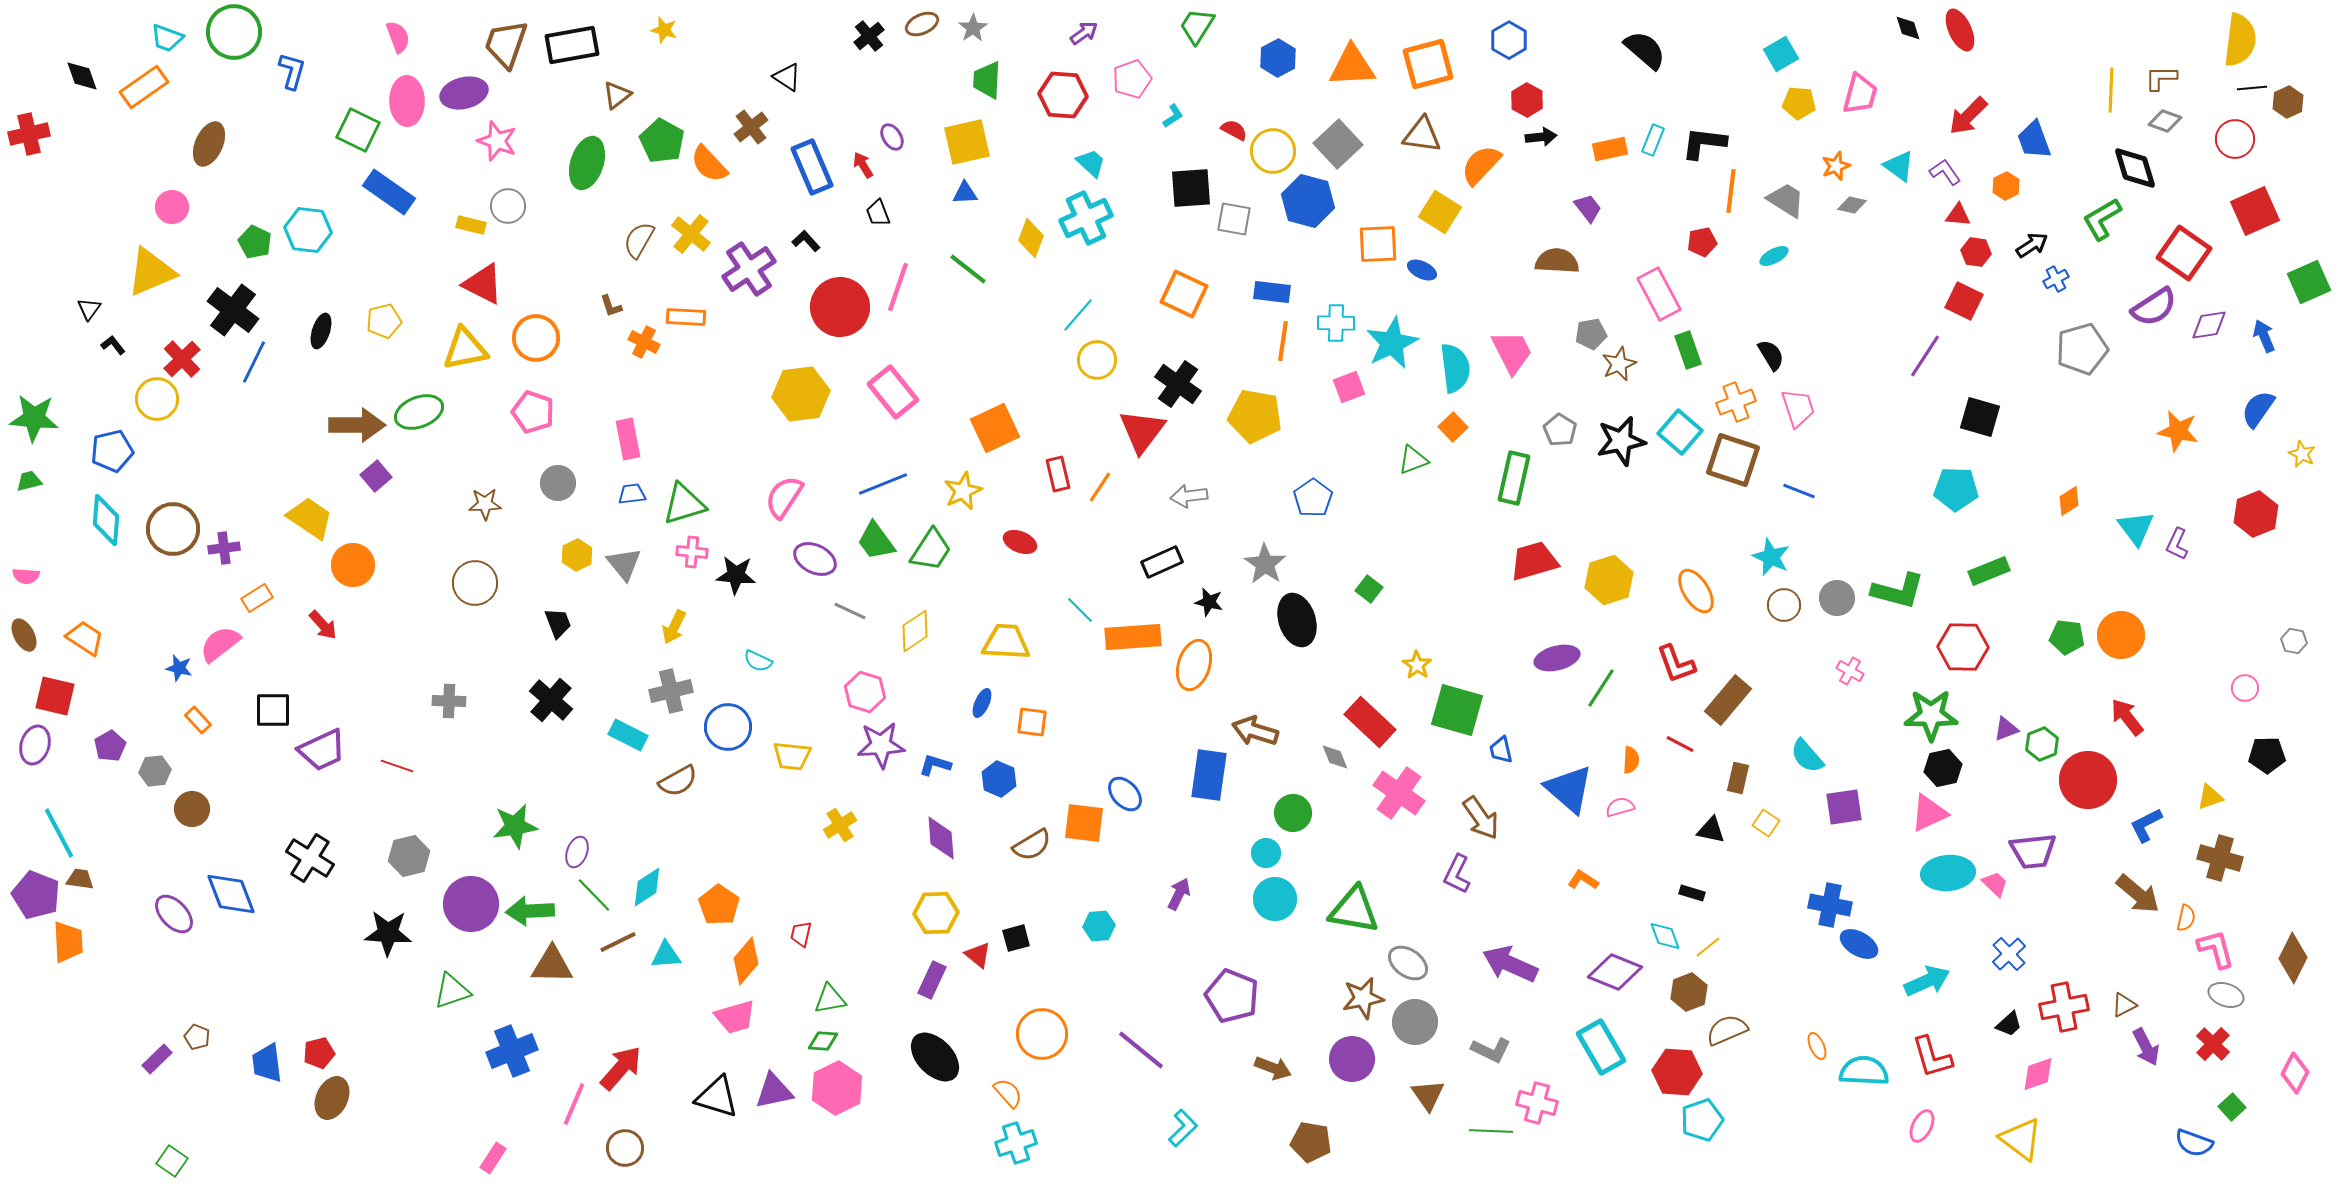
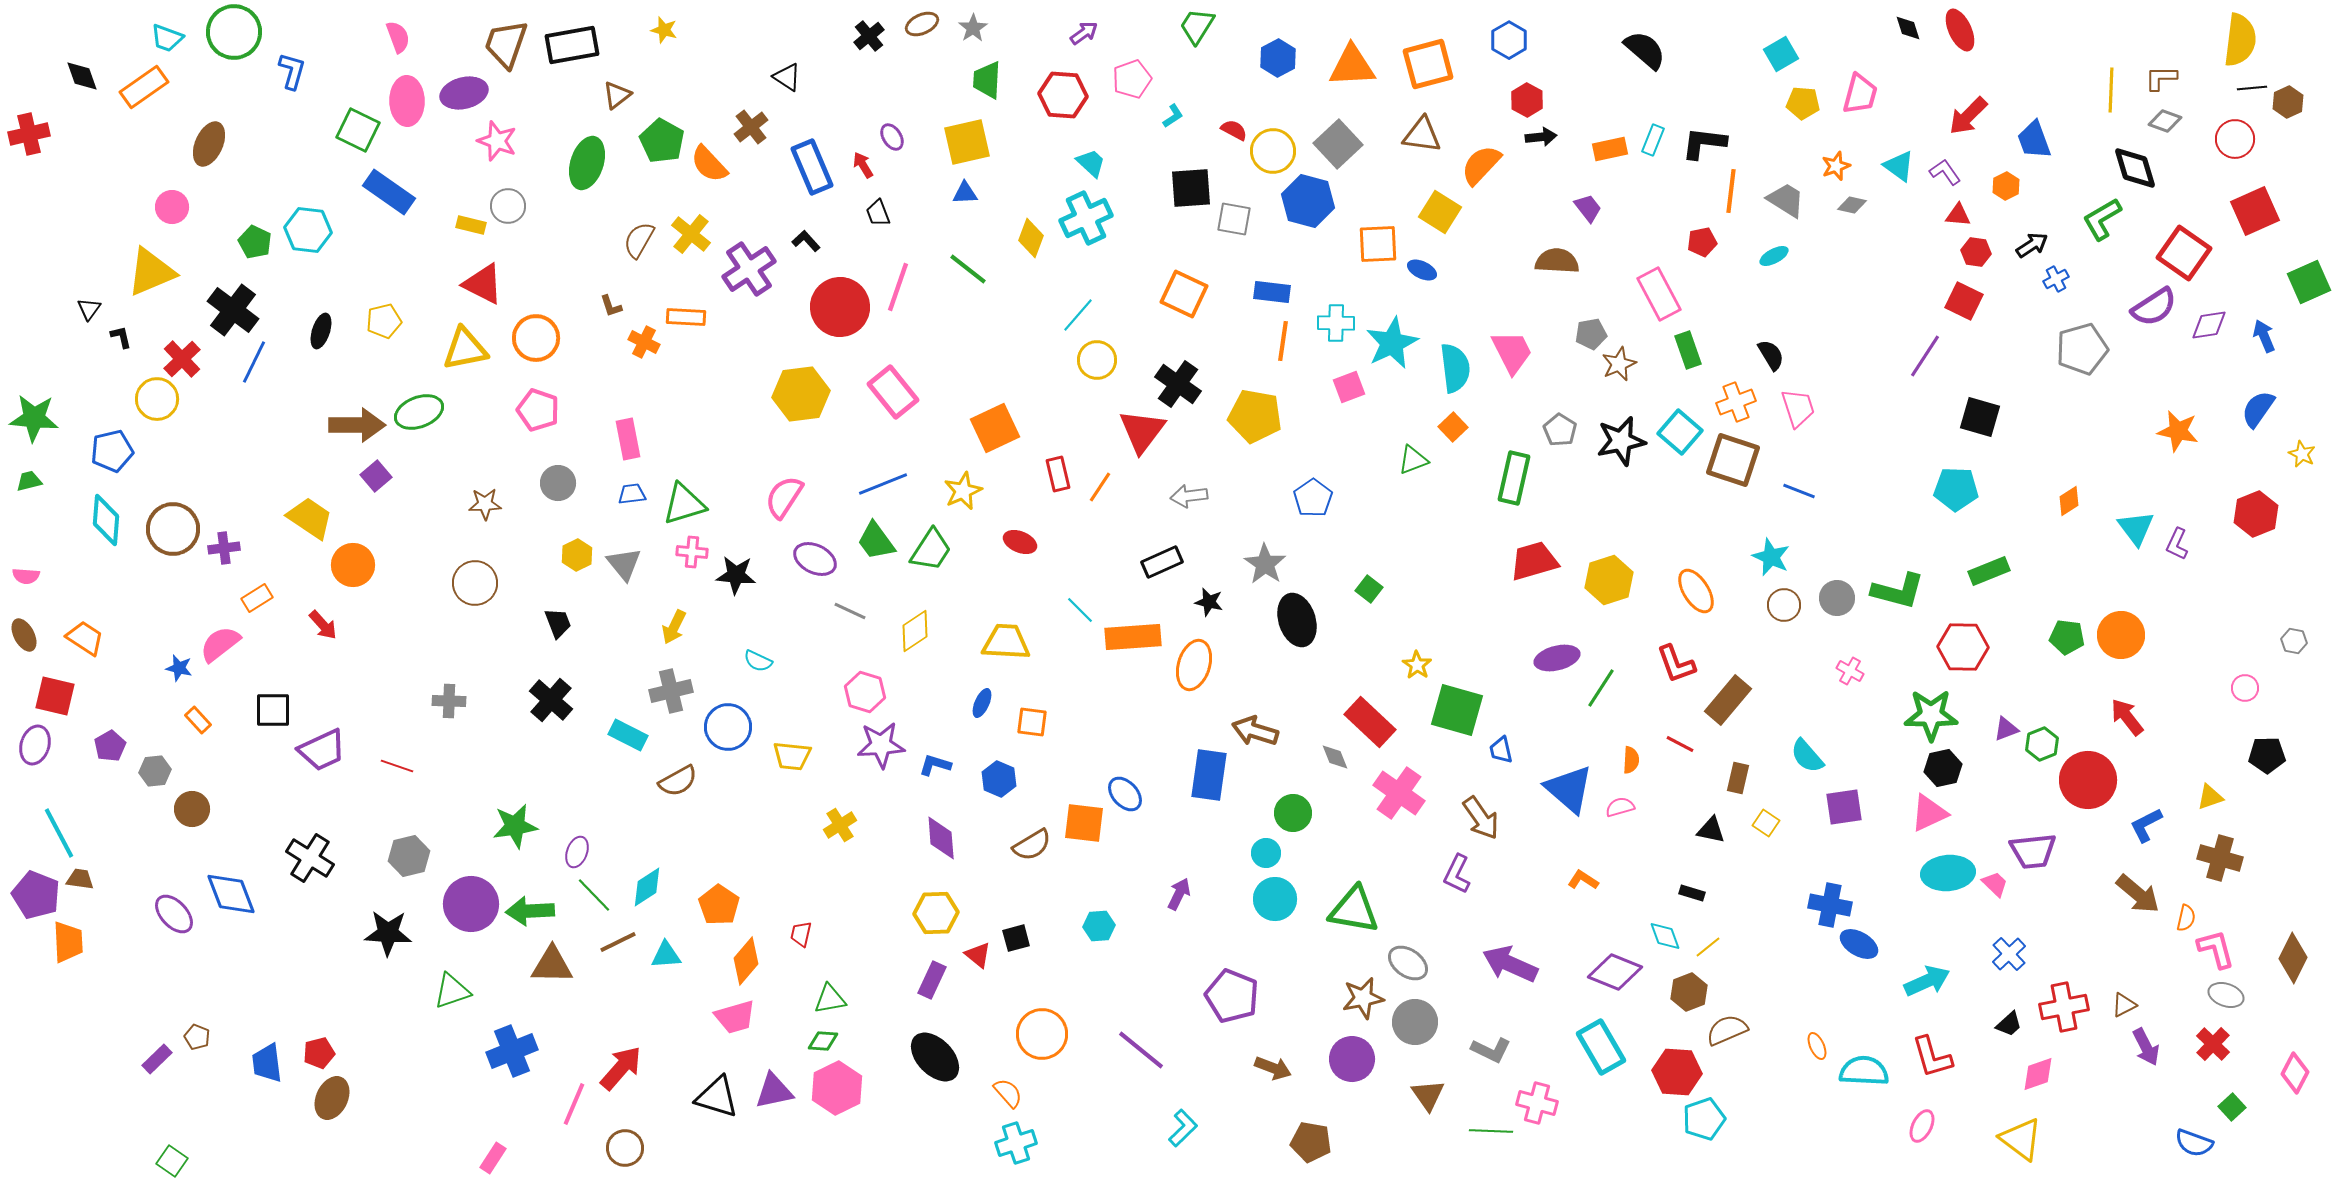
yellow pentagon at (1799, 103): moved 4 px right
black L-shape at (113, 345): moved 8 px right, 8 px up; rotated 25 degrees clockwise
pink pentagon at (533, 412): moved 5 px right, 2 px up
cyan pentagon at (1702, 1120): moved 2 px right, 1 px up
